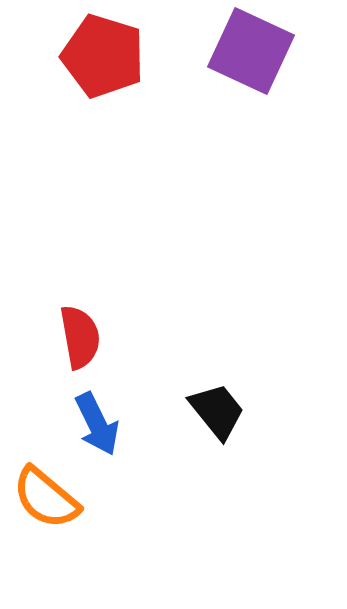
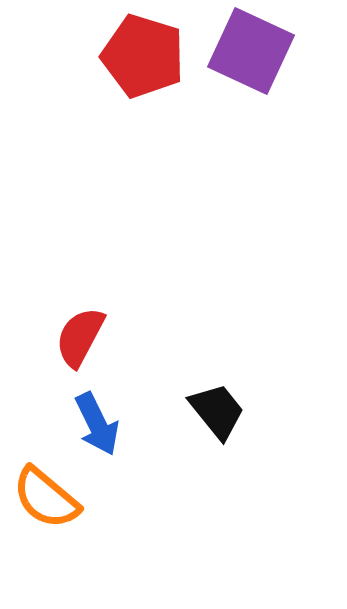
red pentagon: moved 40 px right
red semicircle: rotated 142 degrees counterclockwise
